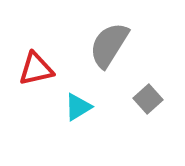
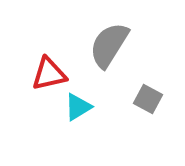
red triangle: moved 13 px right, 5 px down
gray square: rotated 20 degrees counterclockwise
